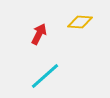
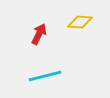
cyan line: rotated 28 degrees clockwise
